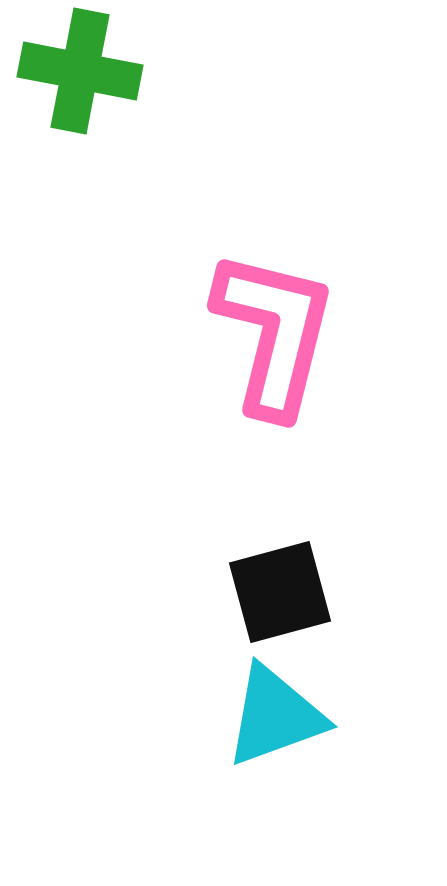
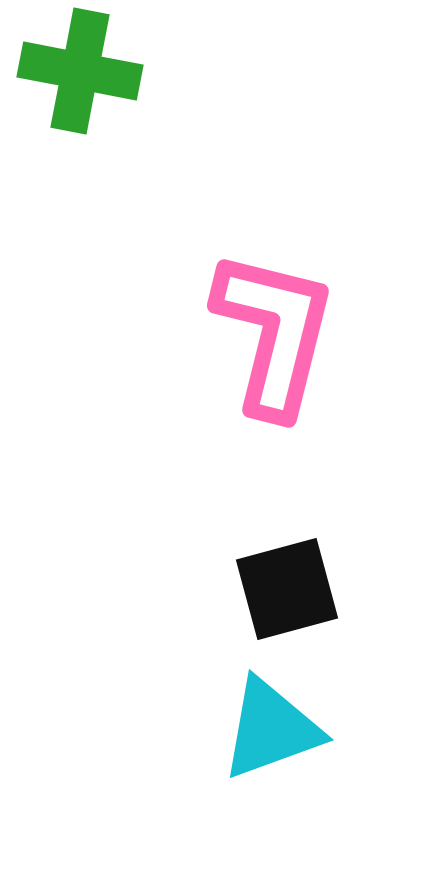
black square: moved 7 px right, 3 px up
cyan triangle: moved 4 px left, 13 px down
